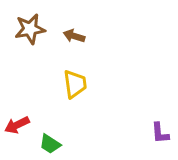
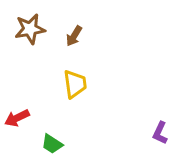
brown arrow: rotated 75 degrees counterclockwise
red arrow: moved 7 px up
purple L-shape: rotated 30 degrees clockwise
green trapezoid: moved 2 px right
